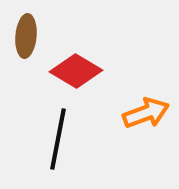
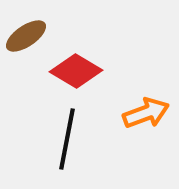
brown ellipse: rotated 51 degrees clockwise
black line: moved 9 px right
